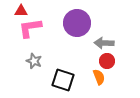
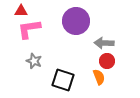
purple circle: moved 1 px left, 2 px up
pink L-shape: moved 1 px left, 1 px down
